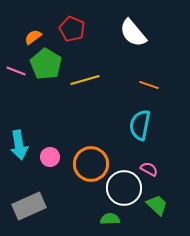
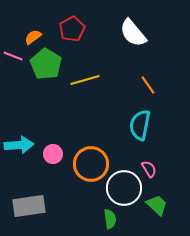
red pentagon: rotated 20 degrees clockwise
pink line: moved 3 px left, 15 px up
orange line: moved 1 px left; rotated 36 degrees clockwise
cyan arrow: rotated 84 degrees counterclockwise
pink circle: moved 3 px right, 3 px up
pink semicircle: rotated 30 degrees clockwise
gray rectangle: rotated 16 degrees clockwise
green semicircle: rotated 84 degrees clockwise
